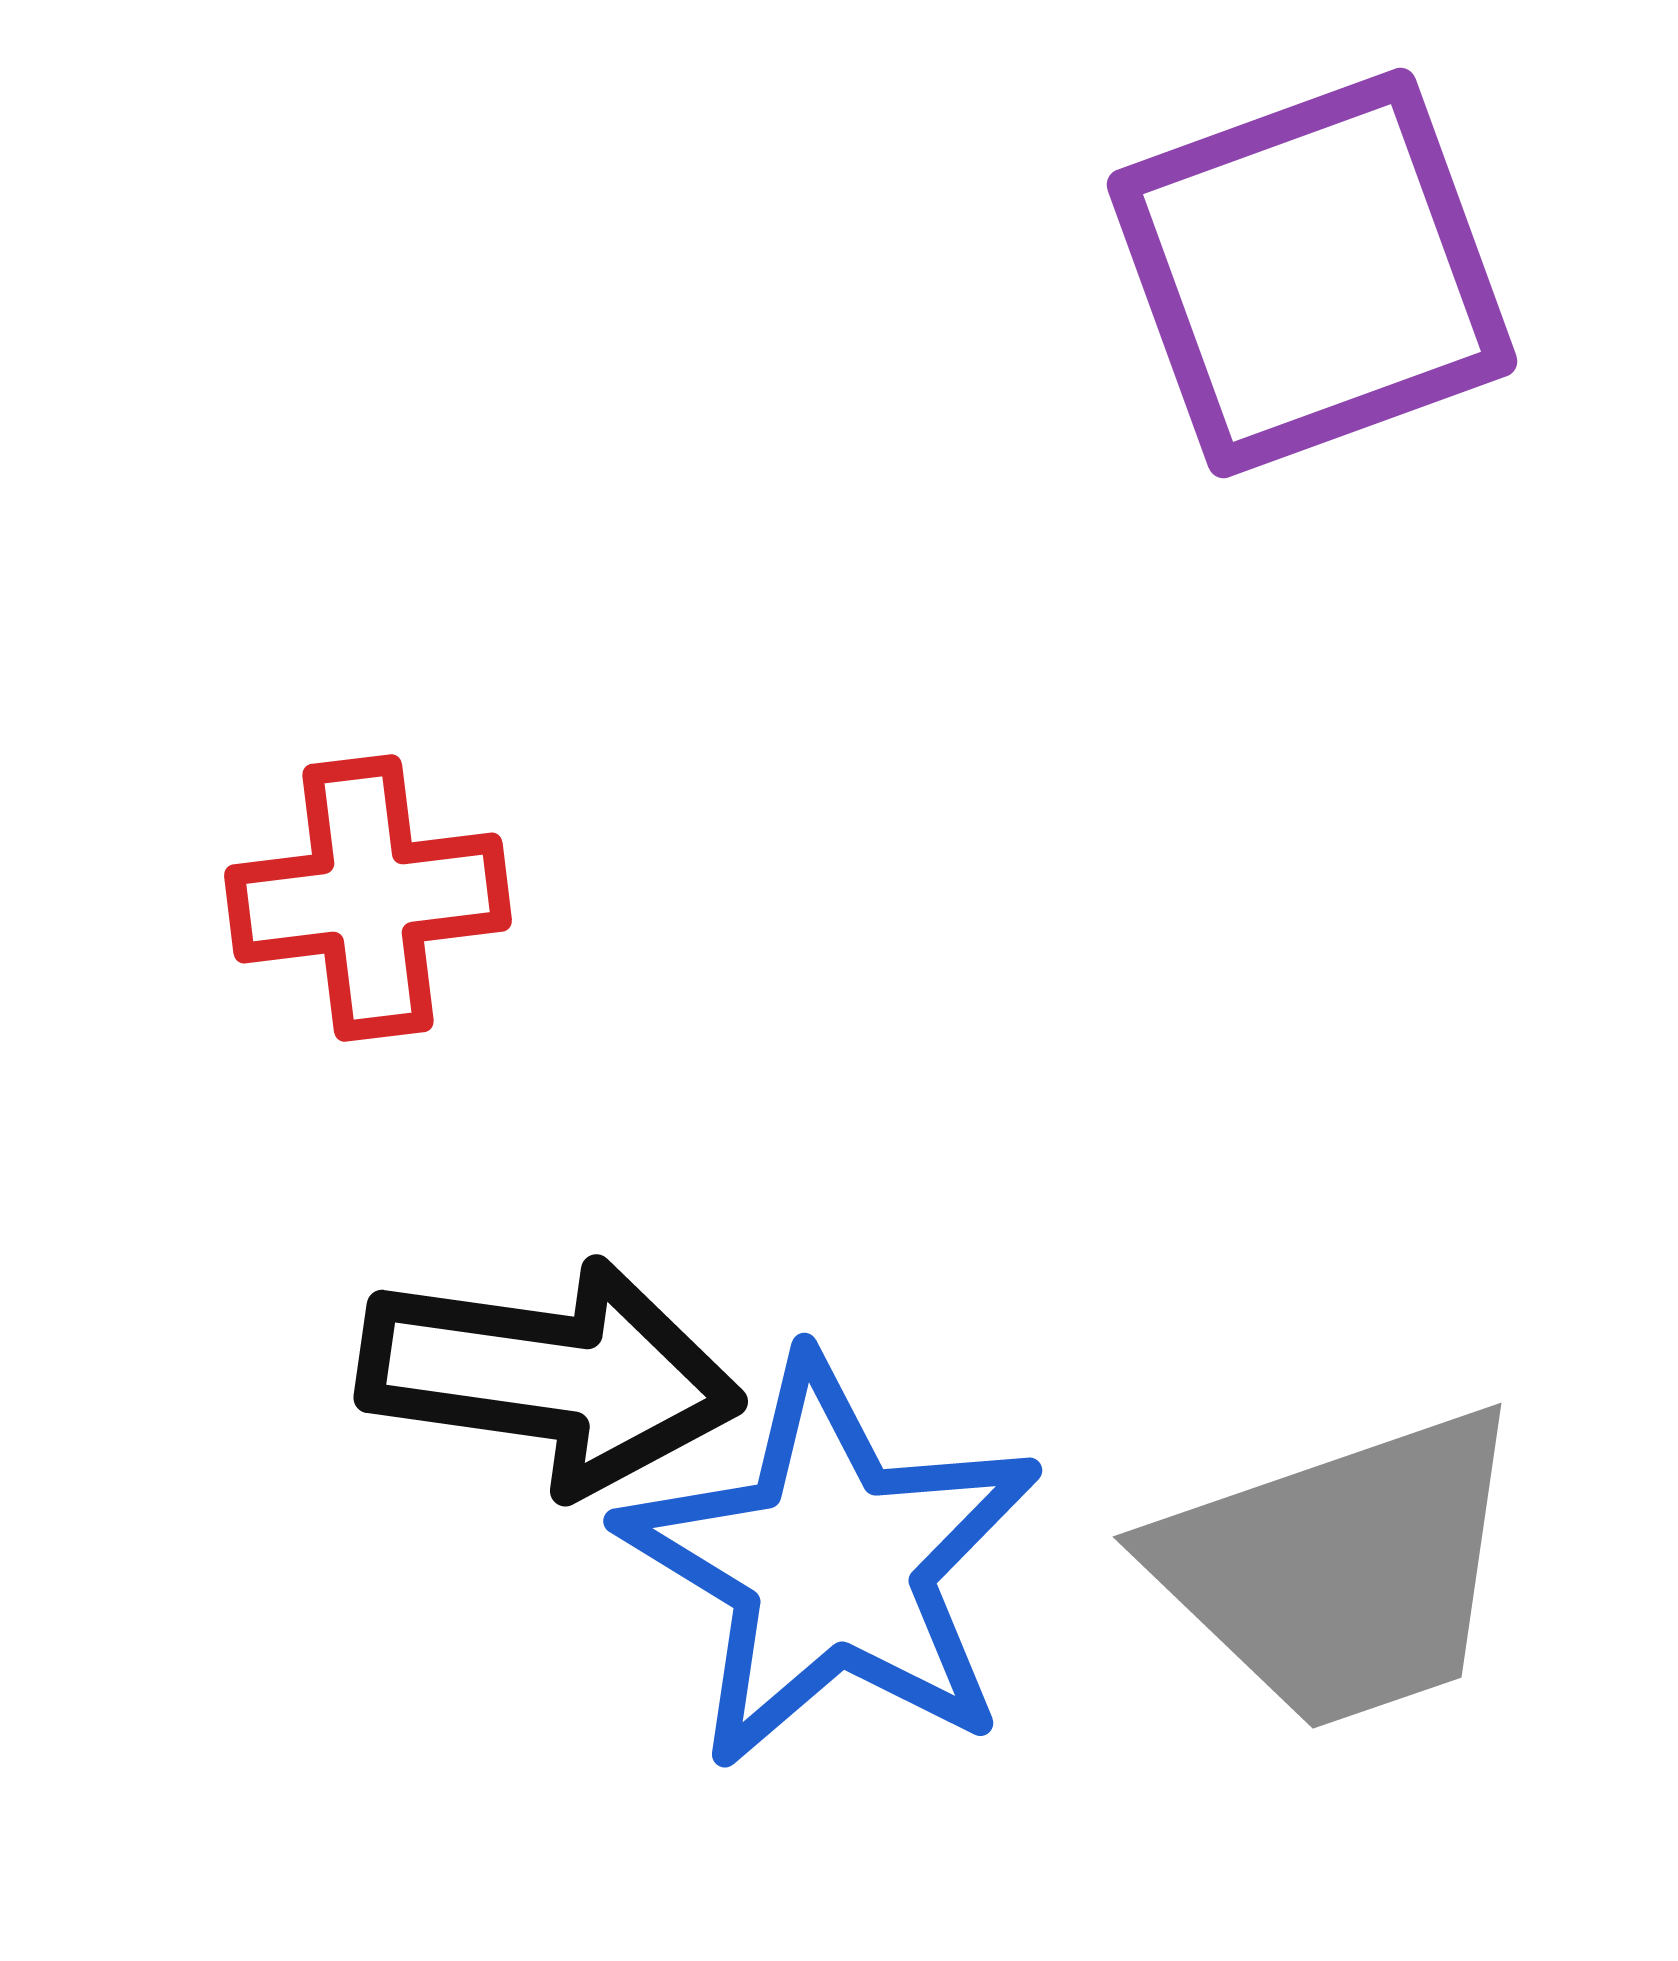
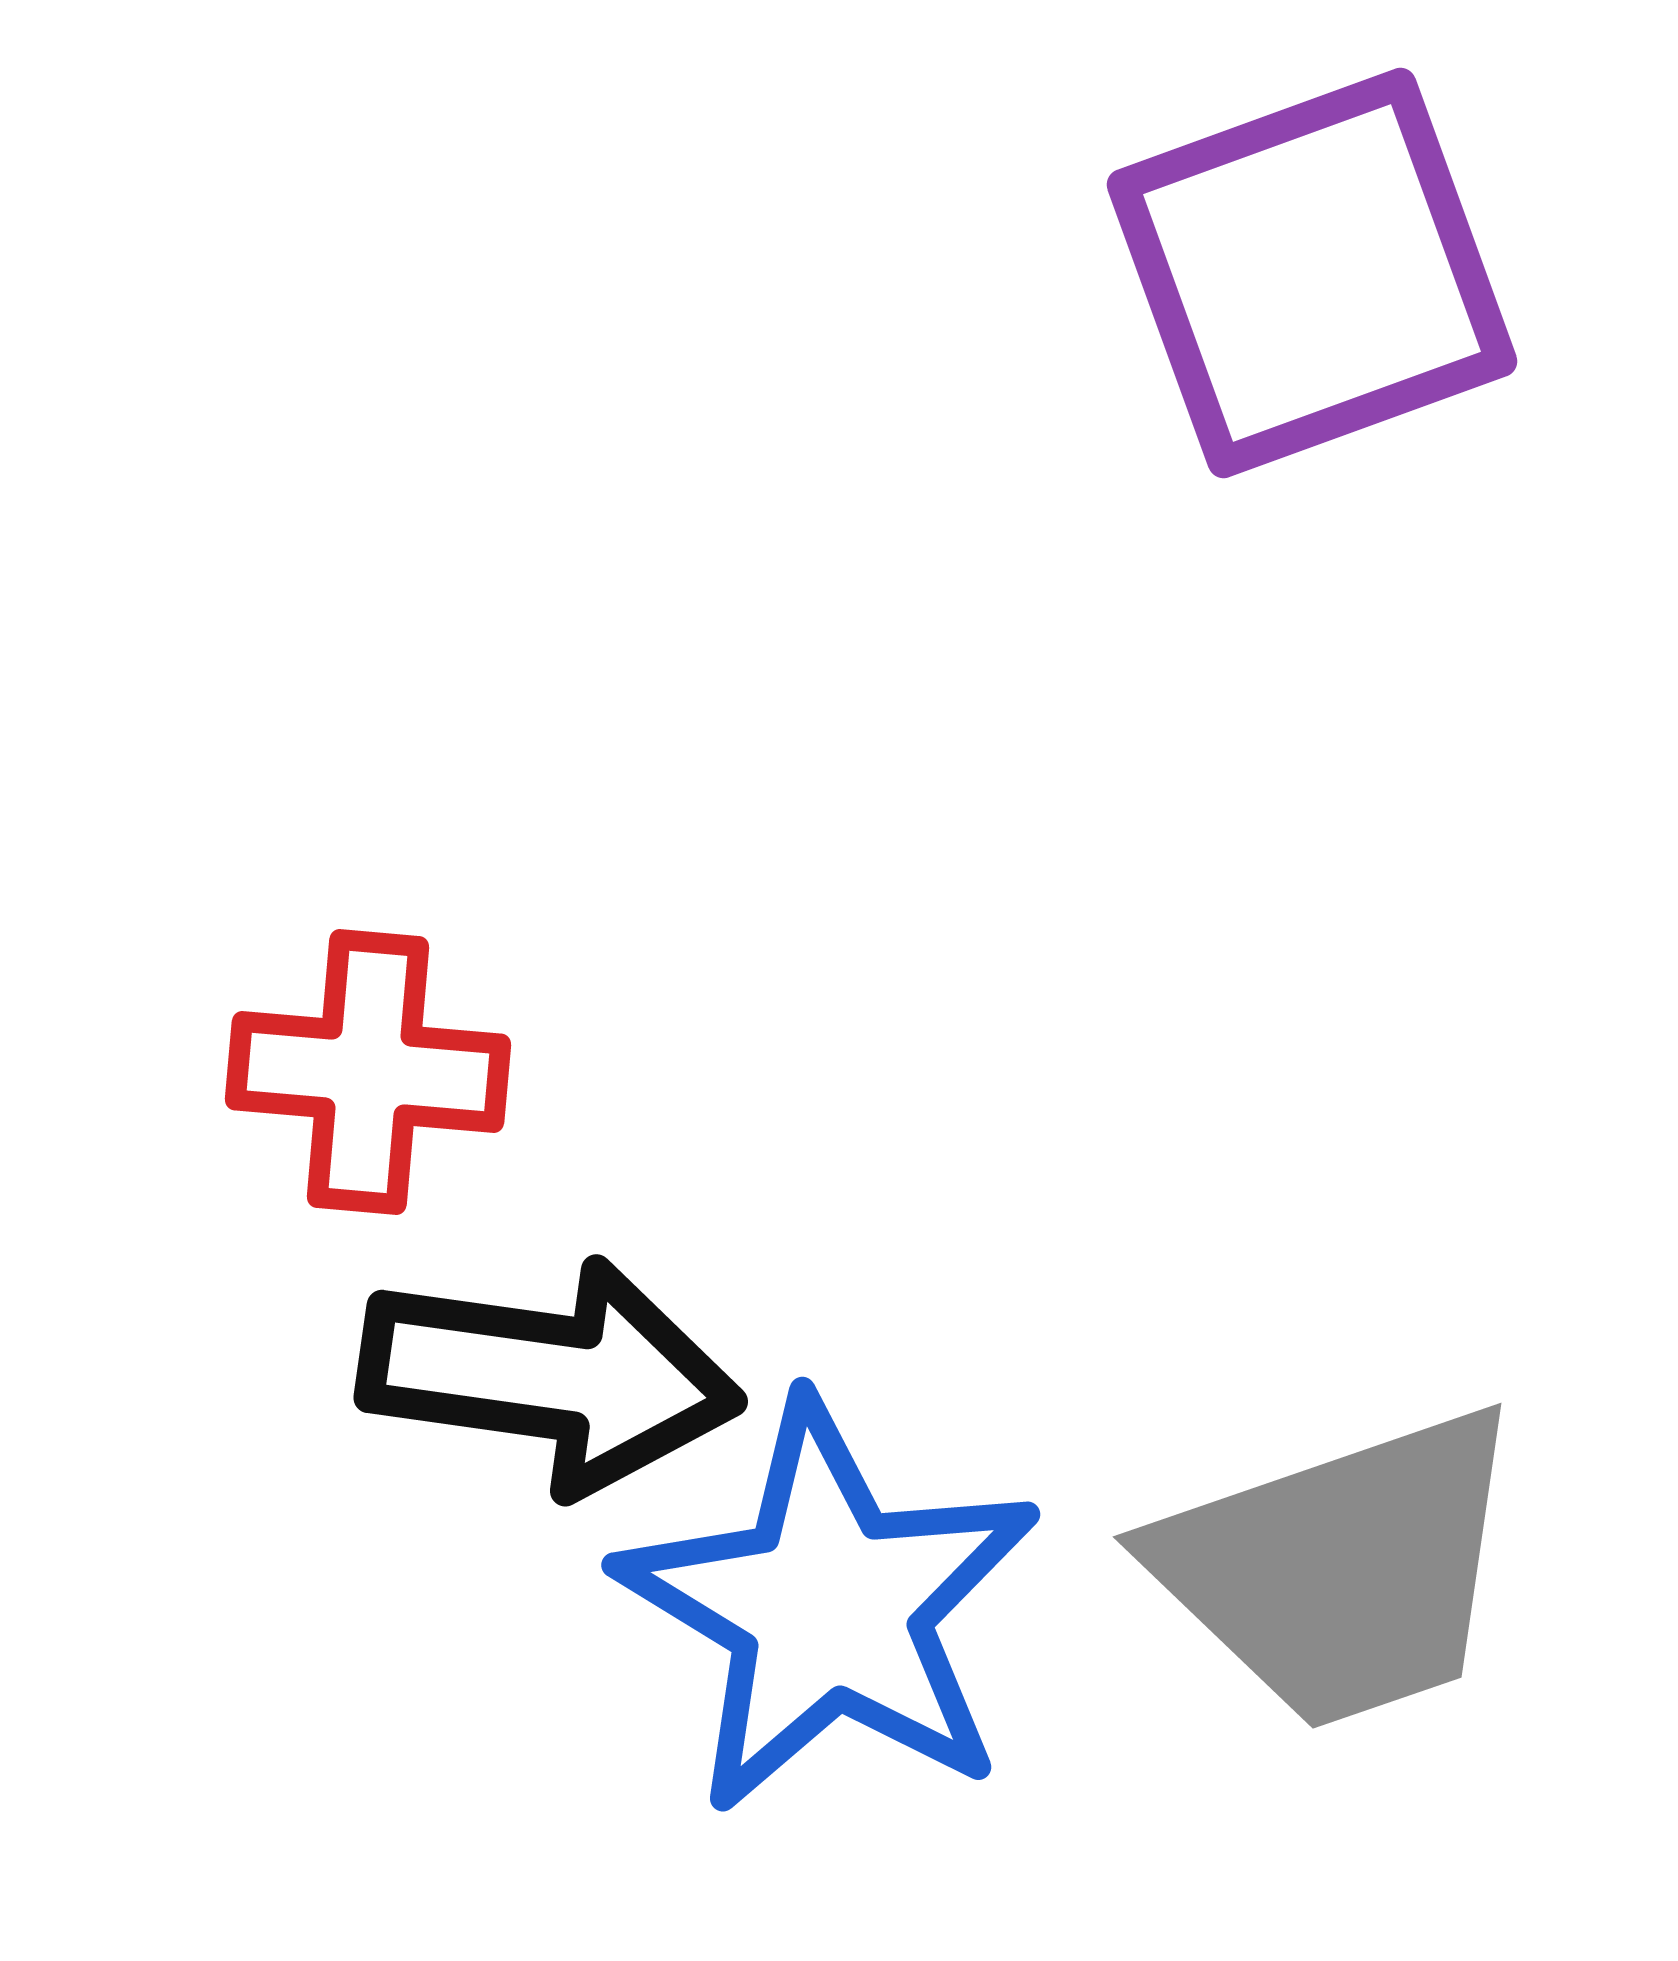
red cross: moved 174 px down; rotated 12 degrees clockwise
blue star: moved 2 px left, 44 px down
